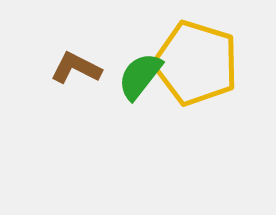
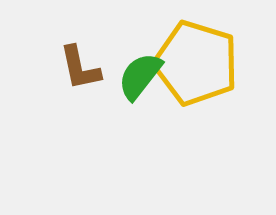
brown L-shape: moved 4 px right; rotated 129 degrees counterclockwise
